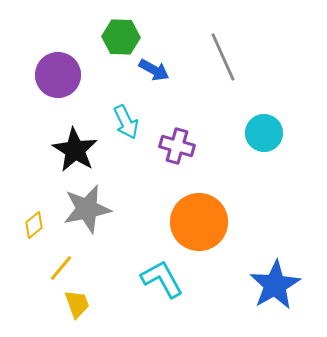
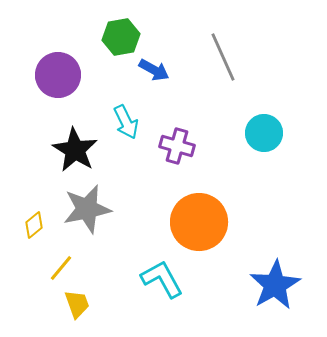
green hexagon: rotated 12 degrees counterclockwise
